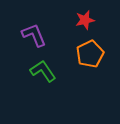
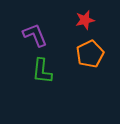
purple L-shape: moved 1 px right
green L-shape: moved 1 px left; rotated 140 degrees counterclockwise
